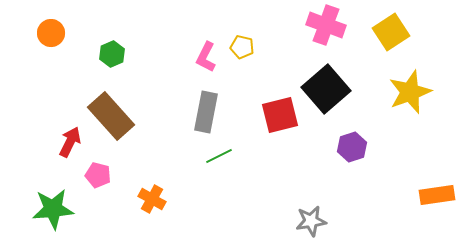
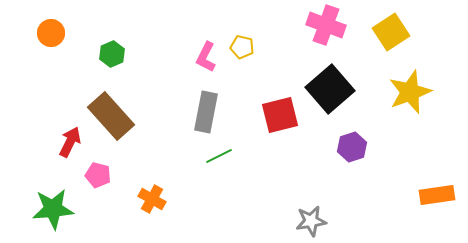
black square: moved 4 px right
